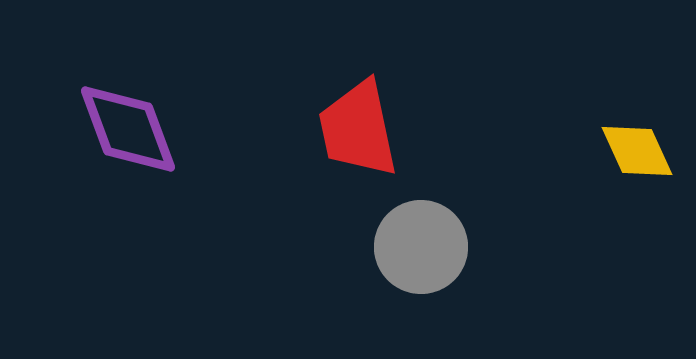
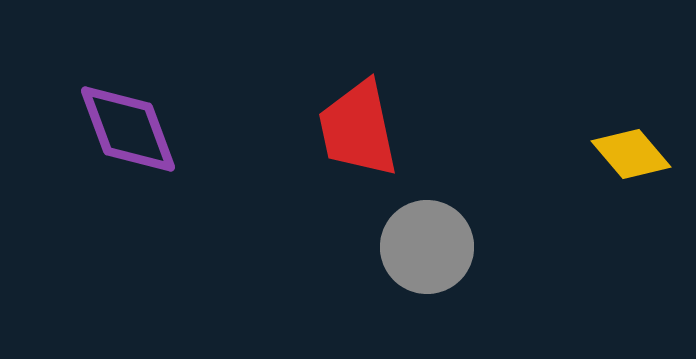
yellow diamond: moved 6 px left, 3 px down; rotated 16 degrees counterclockwise
gray circle: moved 6 px right
